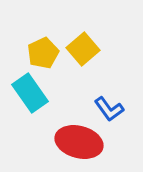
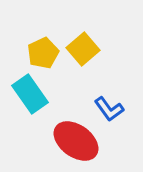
cyan rectangle: moved 1 px down
red ellipse: moved 3 px left, 1 px up; rotated 21 degrees clockwise
